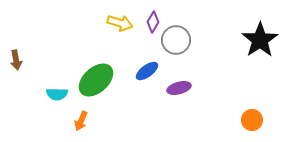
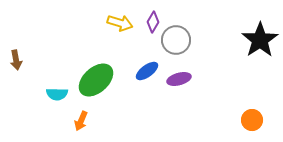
purple ellipse: moved 9 px up
